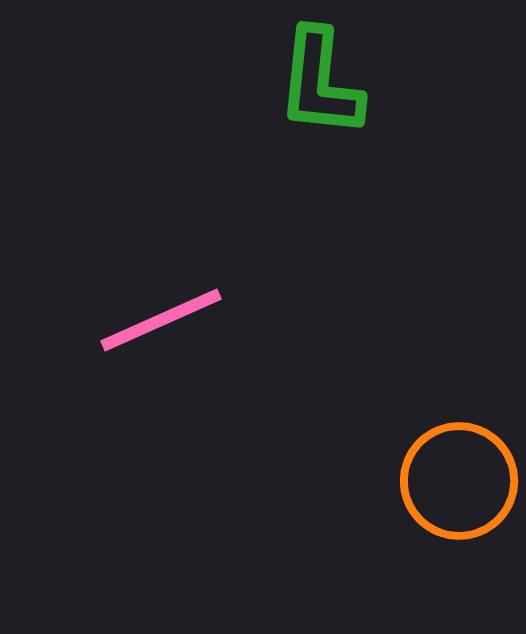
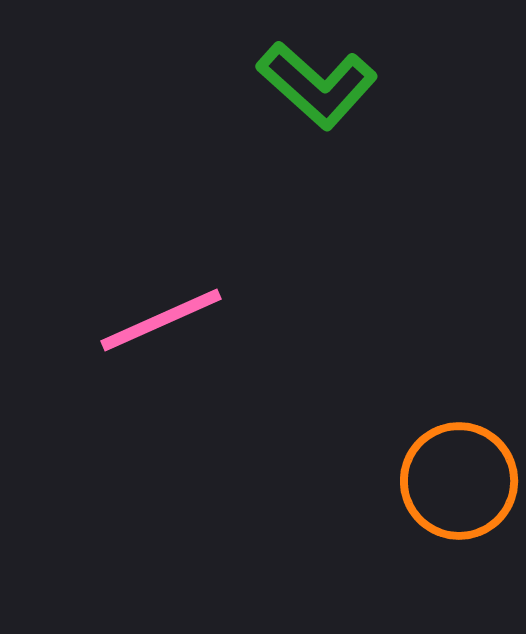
green L-shape: moved 3 px left, 2 px down; rotated 54 degrees counterclockwise
